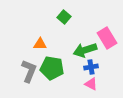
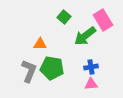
pink rectangle: moved 4 px left, 18 px up
green arrow: moved 14 px up; rotated 20 degrees counterclockwise
pink triangle: rotated 32 degrees counterclockwise
